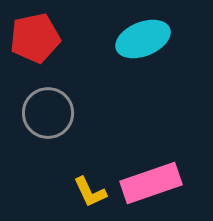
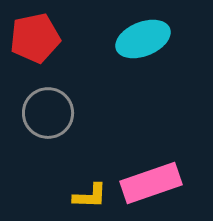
yellow L-shape: moved 4 px down; rotated 63 degrees counterclockwise
